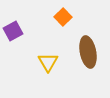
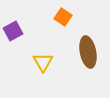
orange square: rotated 12 degrees counterclockwise
yellow triangle: moved 5 px left
